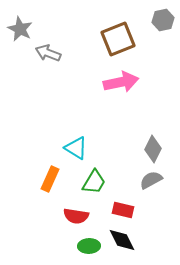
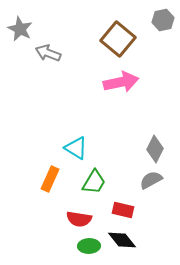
brown square: rotated 28 degrees counterclockwise
gray diamond: moved 2 px right
red semicircle: moved 3 px right, 3 px down
black diamond: rotated 12 degrees counterclockwise
